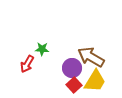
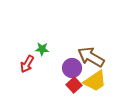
yellow trapezoid: rotated 25 degrees clockwise
